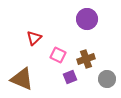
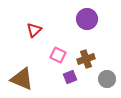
red triangle: moved 8 px up
